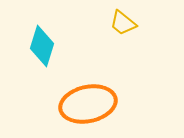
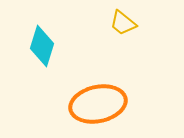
orange ellipse: moved 10 px right
